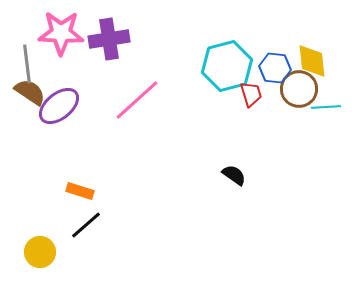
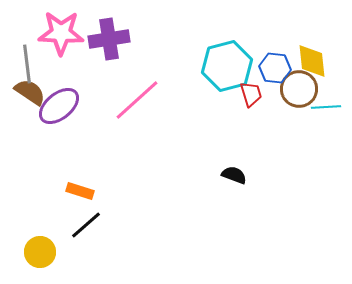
black semicircle: rotated 15 degrees counterclockwise
